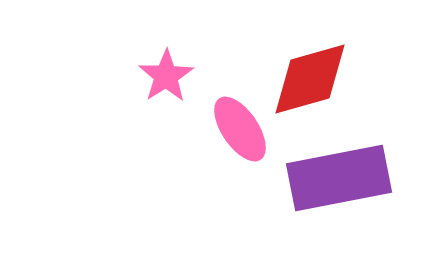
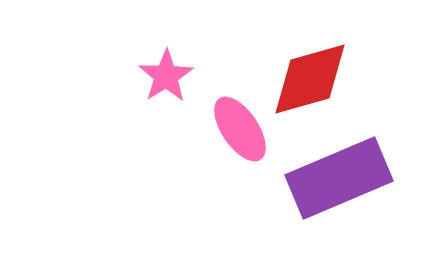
purple rectangle: rotated 12 degrees counterclockwise
